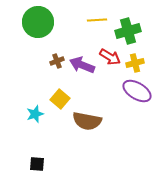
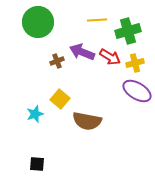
purple arrow: moved 13 px up
